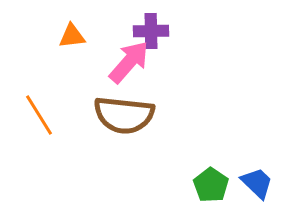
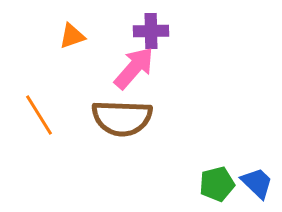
orange triangle: rotated 12 degrees counterclockwise
pink arrow: moved 5 px right, 6 px down
brown semicircle: moved 2 px left, 3 px down; rotated 4 degrees counterclockwise
green pentagon: moved 6 px right, 1 px up; rotated 24 degrees clockwise
